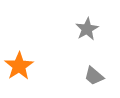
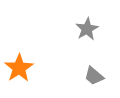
orange star: moved 2 px down
